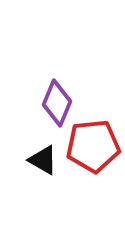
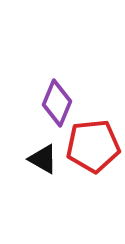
black triangle: moved 1 px up
